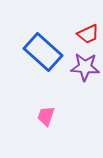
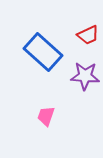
red trapezoid: moved 1 px down
purple star: moved 9 px down
